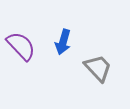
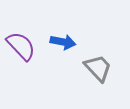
blue arrow: rotated 95 degrees counterclockwise
